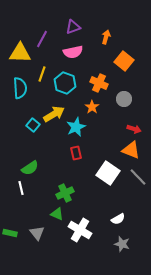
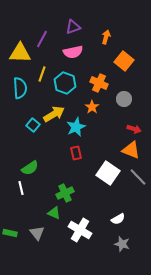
green triangle: moved 3 px left, 1 px up
